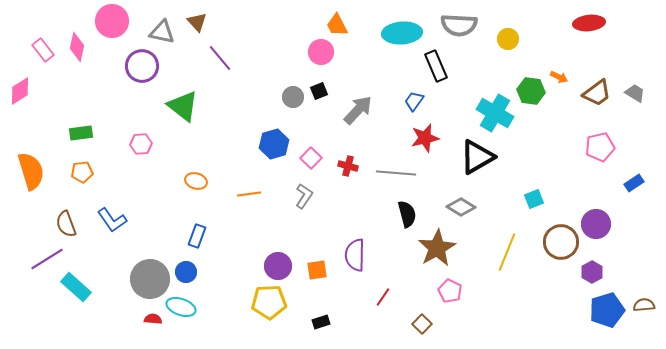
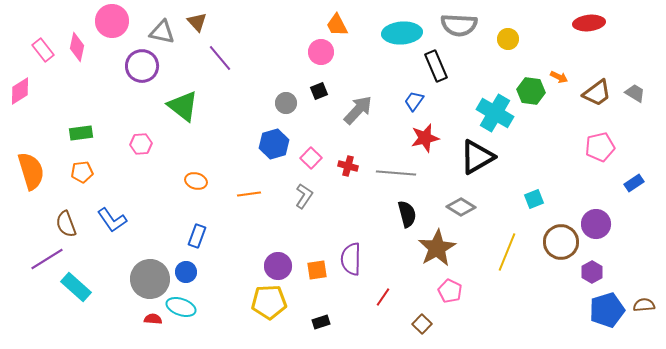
gray circle at (293, 97): moved 7 px left, 6 px down
purple semicircle at (355, 255): moved 4 px left, 4 px down
